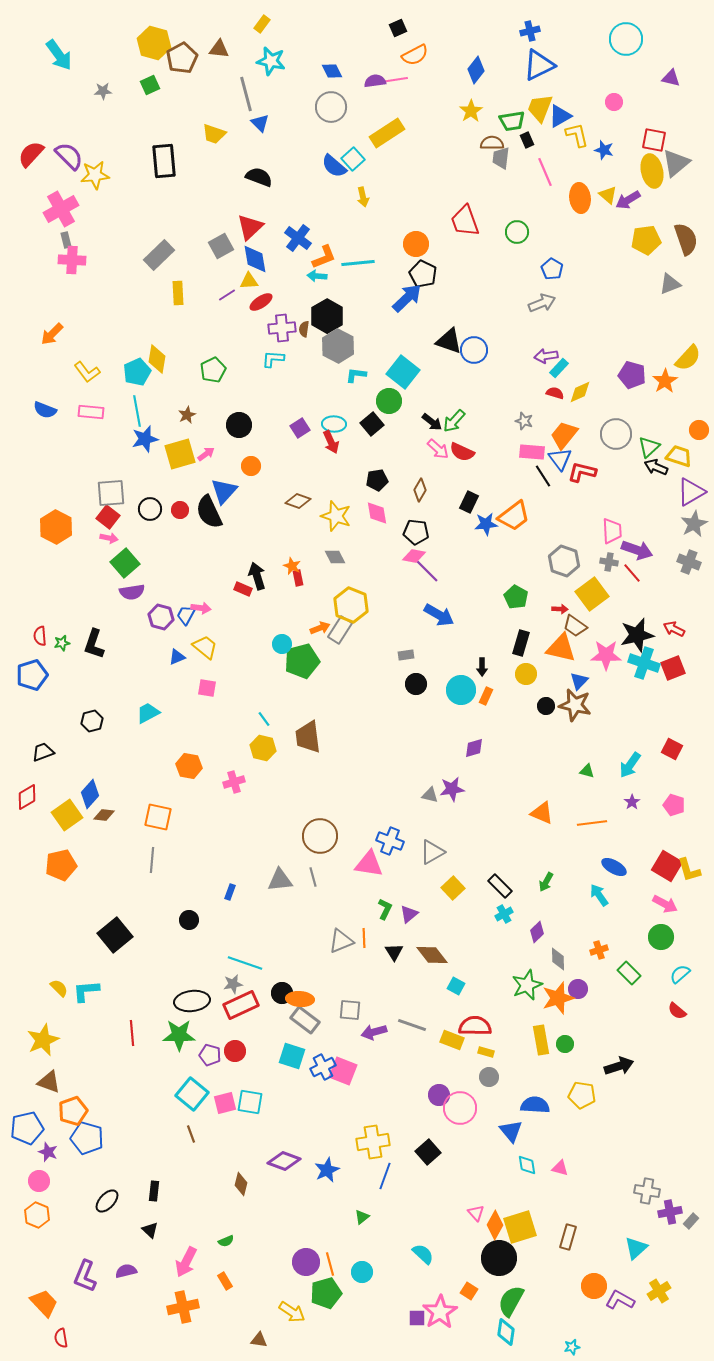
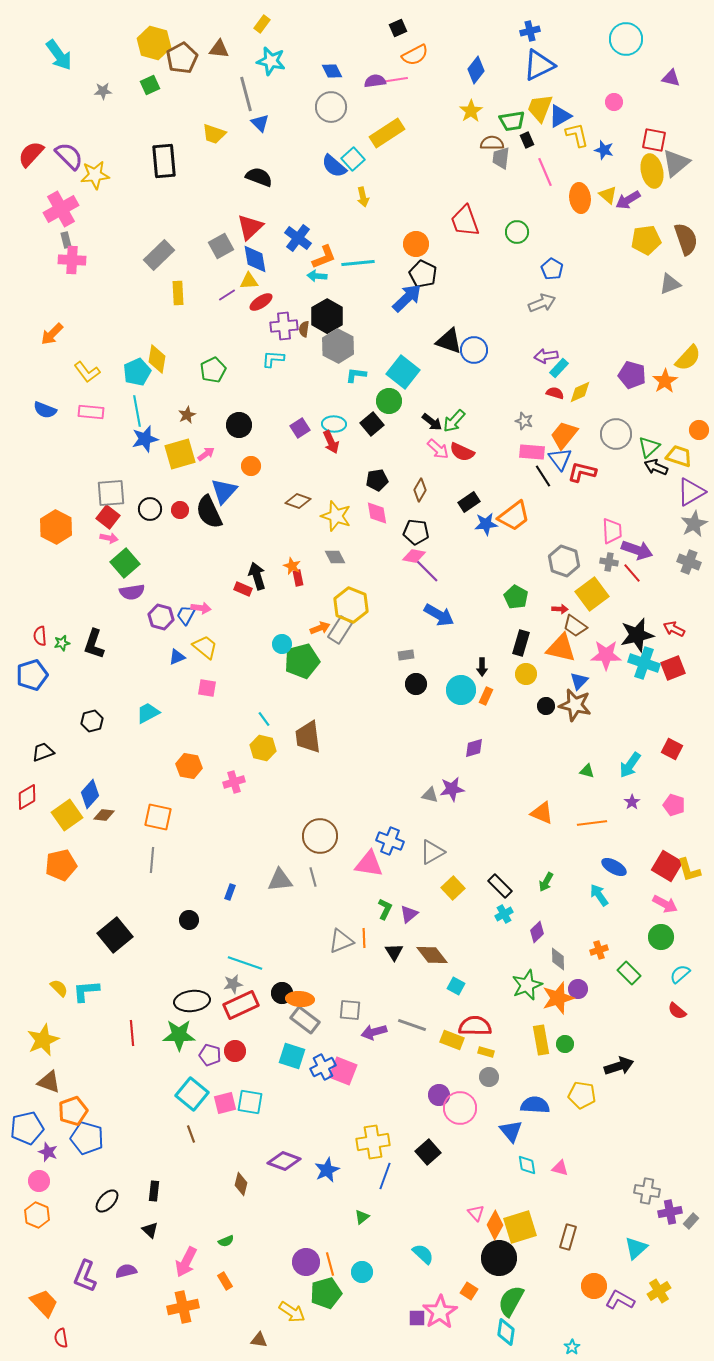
purple cross at (282, 328): moved 2 px right, 2 px up
black rectangle at (469, 502): rotated 30 degrees clockwise
cyan star at (572, 1347): rotated 21 degrees counterclockwise
